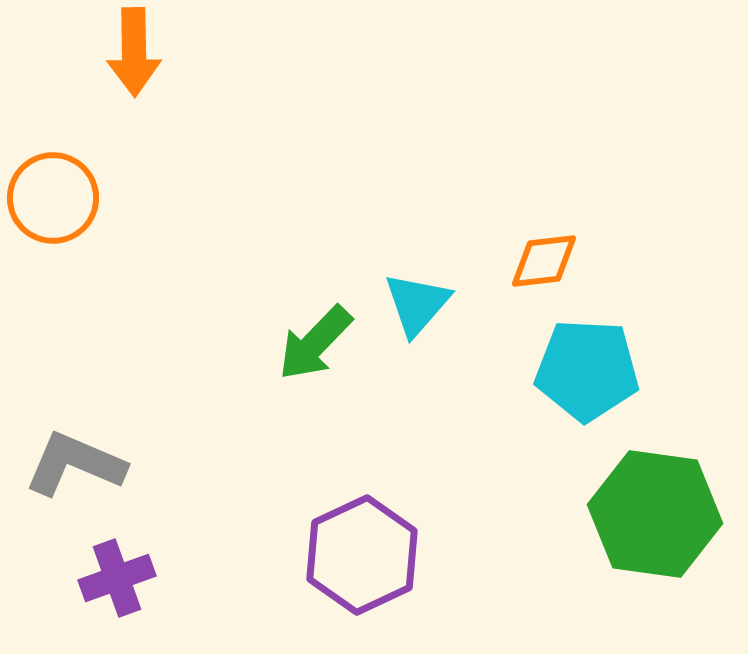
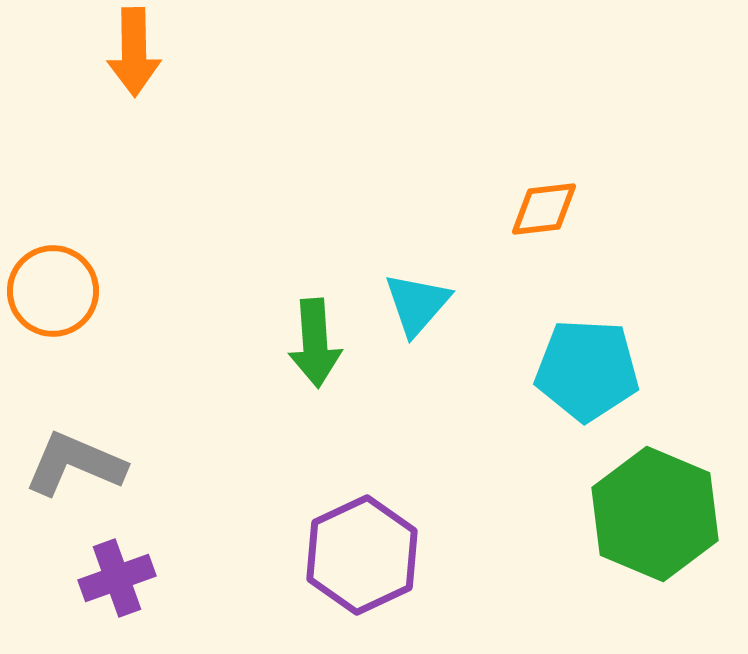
orange circle: moved 93 px down
orange diamond: moved 52 px up
green arrow: rotated 48 degrees counterclockwise
green hexagon: rotated 15 degrees clockwise
